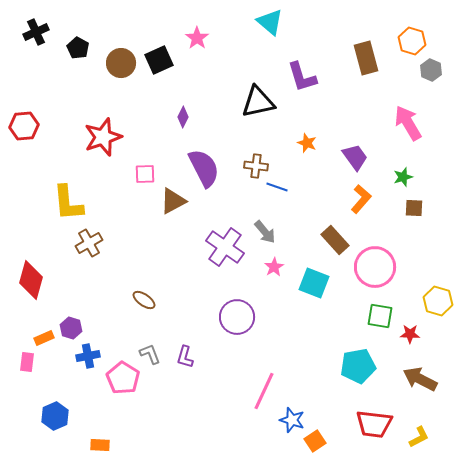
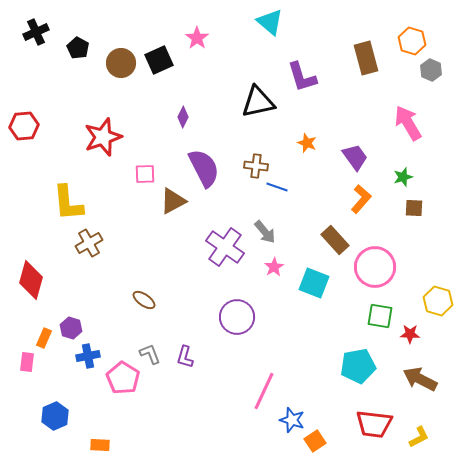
orange rectangle at (44, 338): rotated 42 degrees counterclockwise
